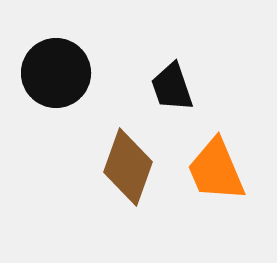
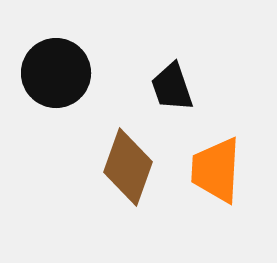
orange trapezoid: rotated 26 degrees clockwise
